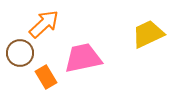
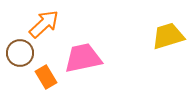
yellow trapezoid: moved 20 px right, 2 px down; rotated 8 degrees clockwise
